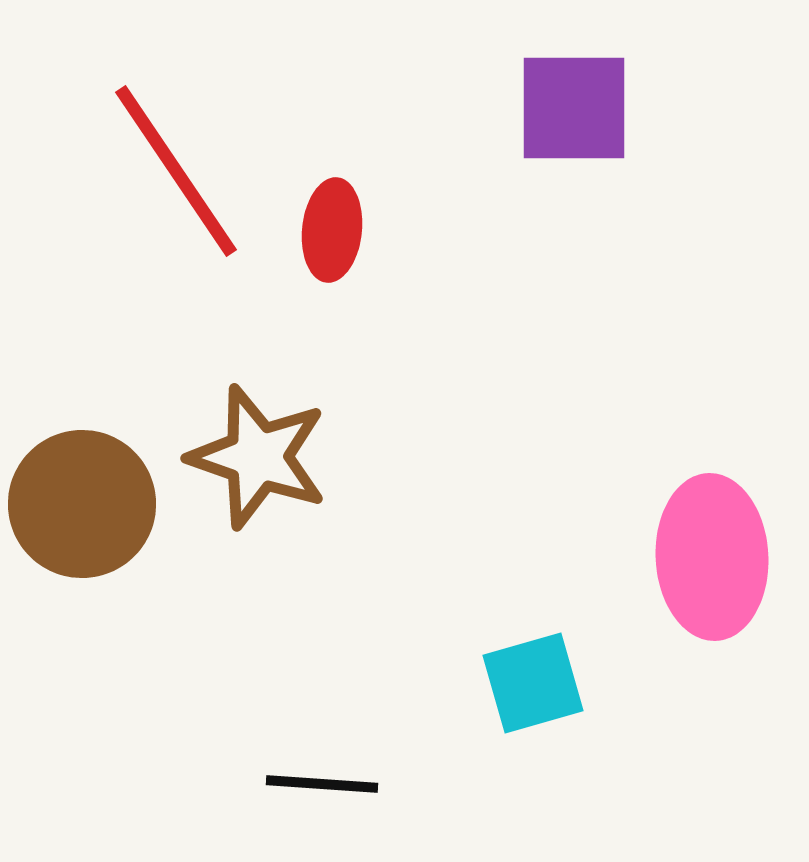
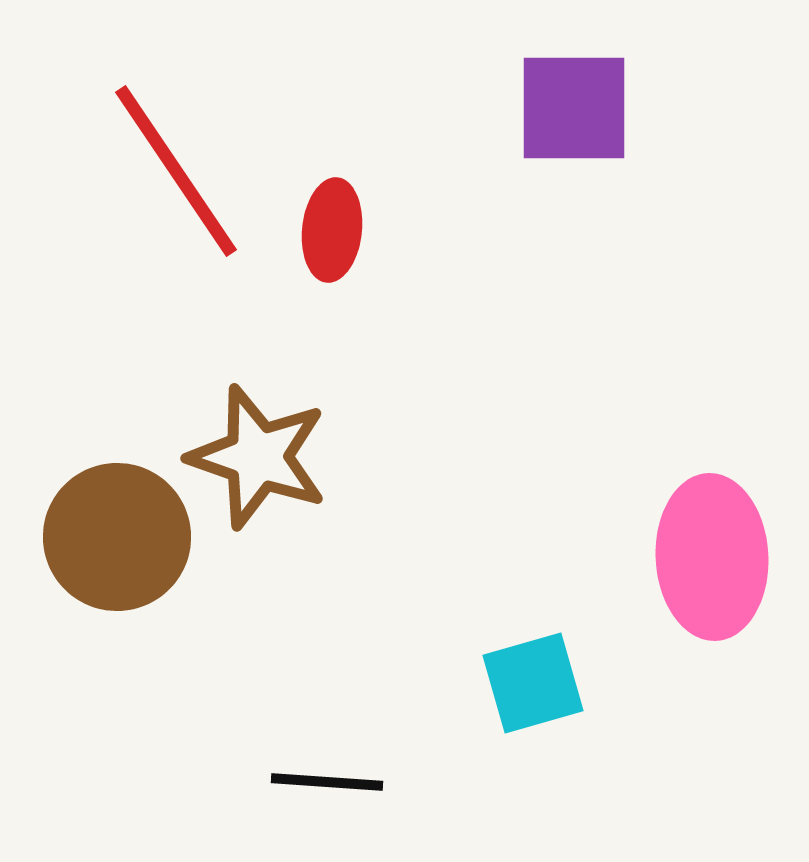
brown circle: moved 35 px right, 33 px down
black line: moved 5 px right, 2 px up
